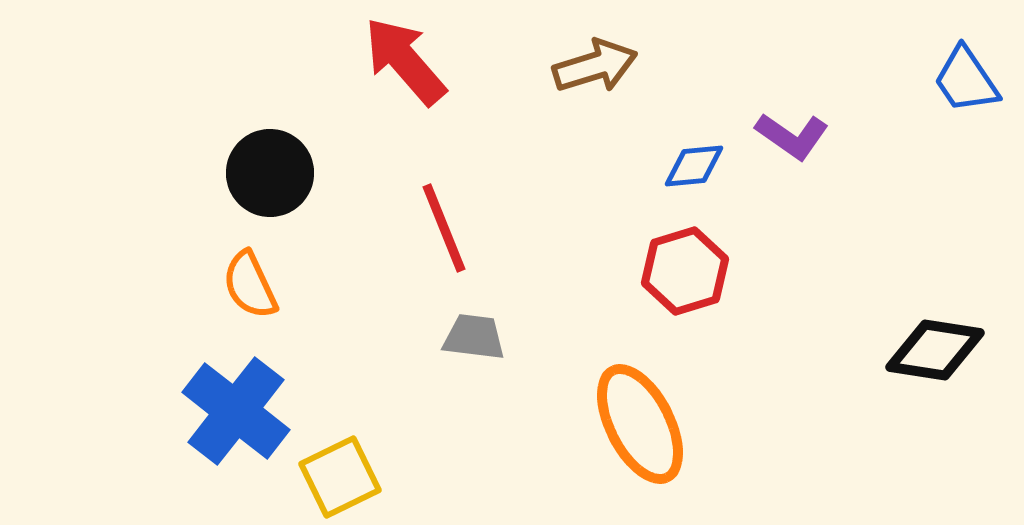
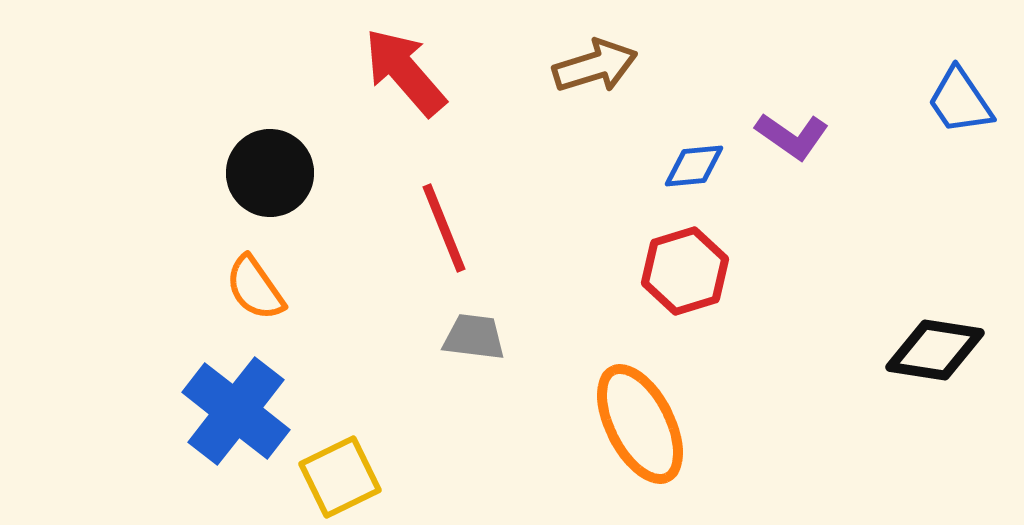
red arrow: moved 11 px down
blue trapezoid: moved 6 px left, 21 px down
orange semicircle: moved 5 px right, 3 px down; rotated 10 degrees counterclockwise
